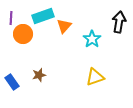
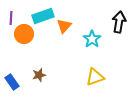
orange circle: moved 1 px right
